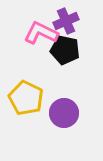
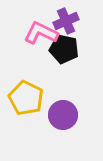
black pentagon: moved 1 px left, 1 px up
purple circle: moved 1 px left, 2 px down
